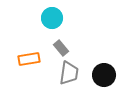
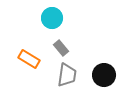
orange rectangle: rotated 40 degrees clockwise
gray trapezoid: moved 2 px left, 2 px down
